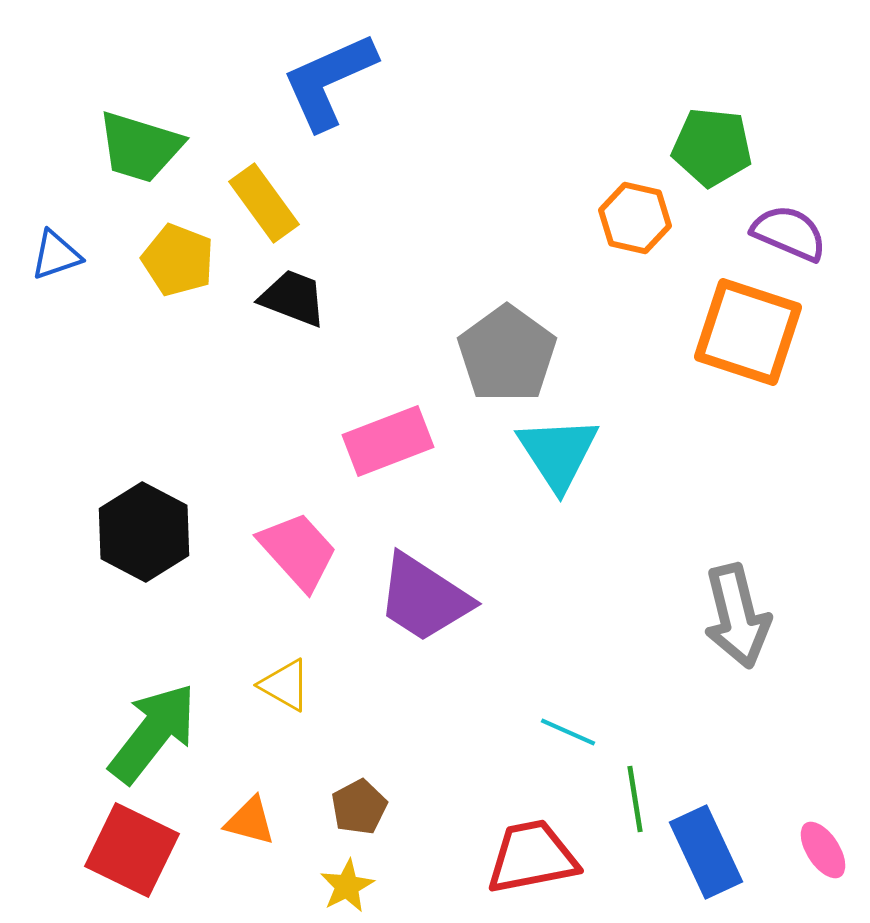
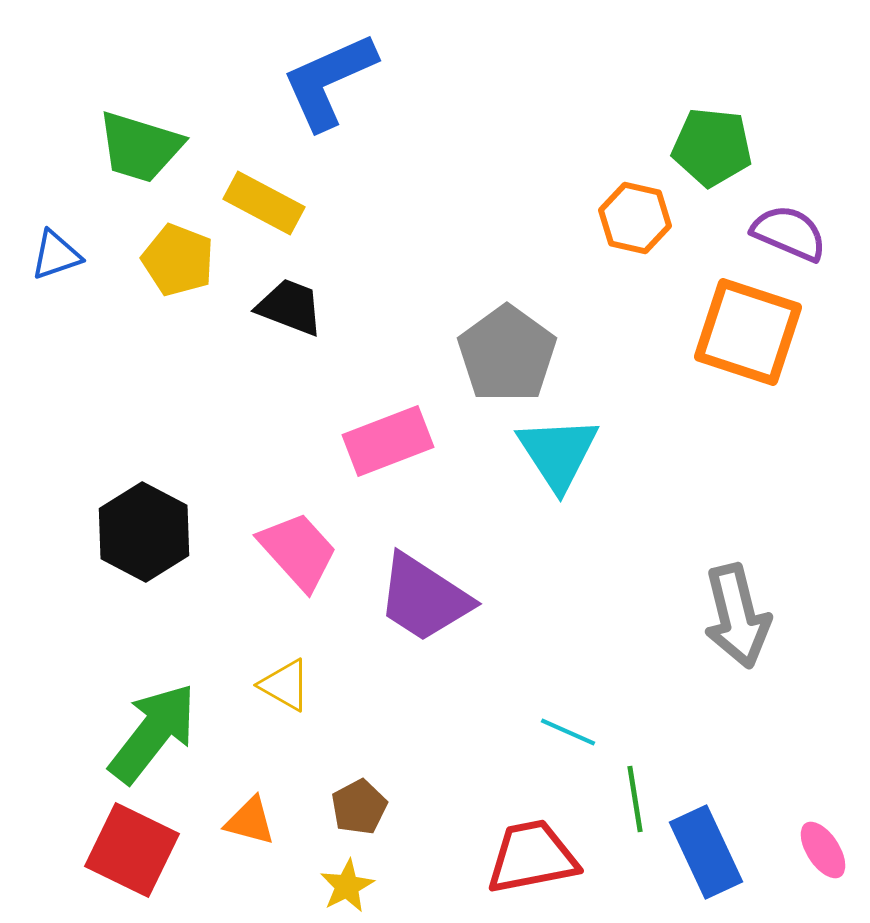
yellow rectangle: rotated 26 degrees counterclockwise
black trapezoid: moved 3 px left, 9 px down
